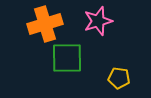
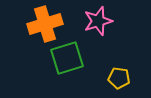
green square: rotated 16 degrees counterclockwise
